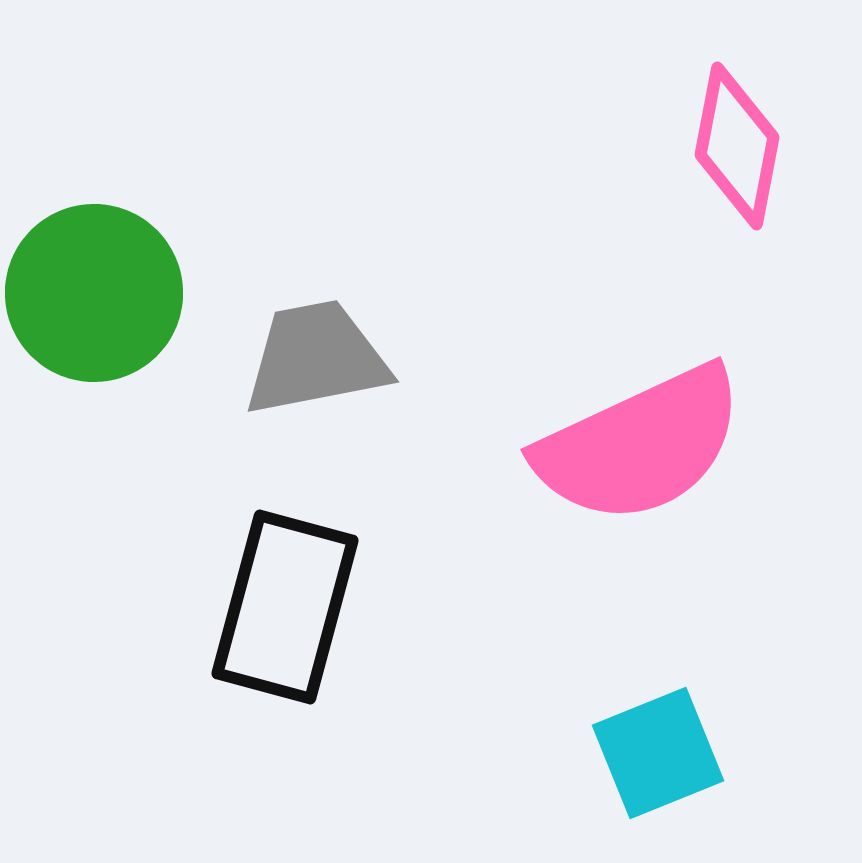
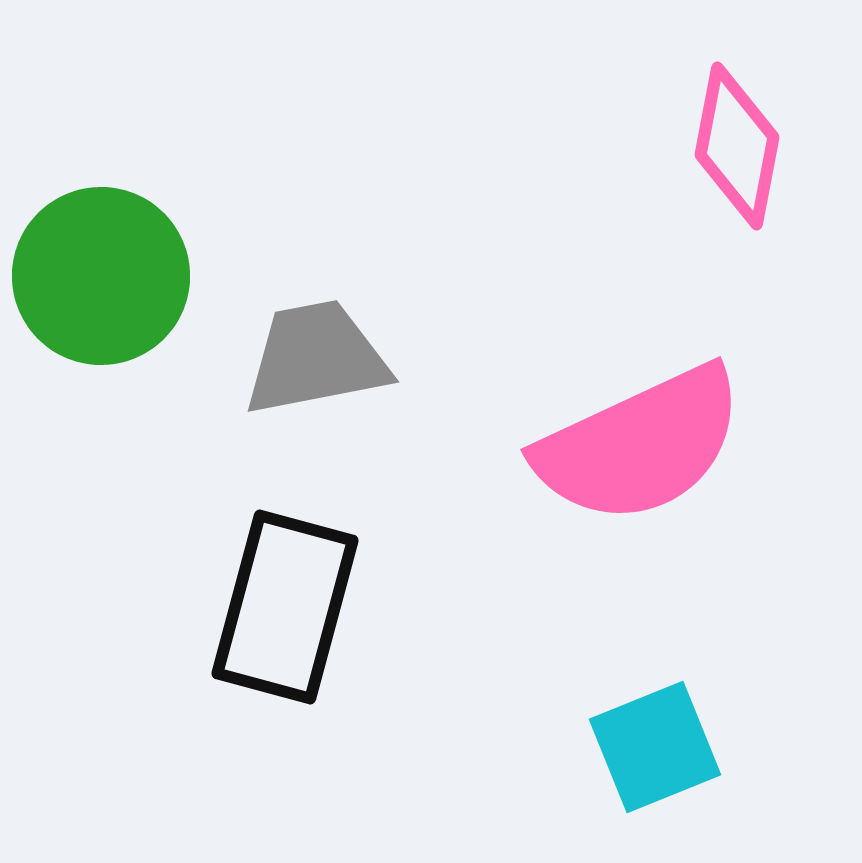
green circle: moved 7 px right, 17 px up
cyan square: moved 3 px left, 6 px up
